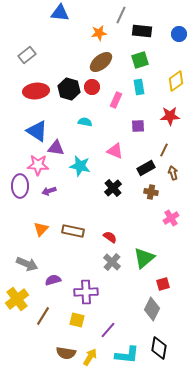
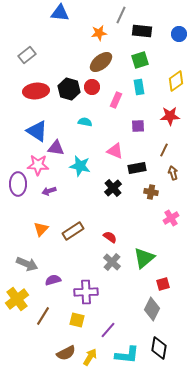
black rectangle at (146, 168): moved 9 px left; rotated 18 degrees clockwise
purple ellipse at (20, 186): moved 2 px left, 2 px up
brown rectangle at (73, 231): rotated 45 degrees counterclockwise
brown semicircle at (66, 353): rotated 36 degrees counterclockwise
